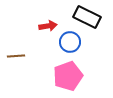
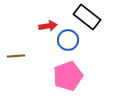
black rectangle: rotated 12 degrees clockwise
blue circle: moved 2 px left, 2 px up
